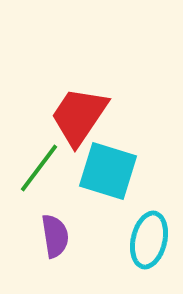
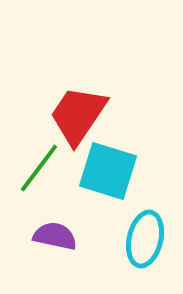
red trapezoid: moved 1 px left, 1 px up
purple semicircle: rotated 69 degrees counterclockwise
cyan ellipse: moved 4 px left, 1 px up
